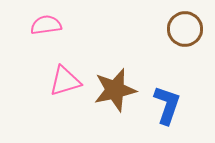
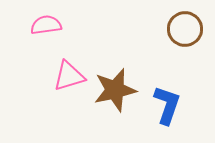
pink triangle: moved 4 px right, 5 px up
